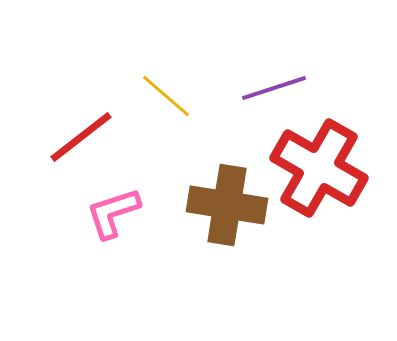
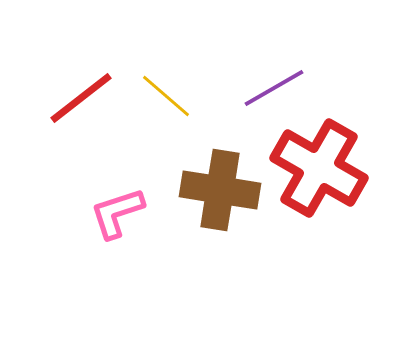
purple line: rotated 12 degrees counterclockwise
red line: moved 39 px up
brown cross: moved 7 px left, 15 px up
pink L-shape: moved 4 px right
